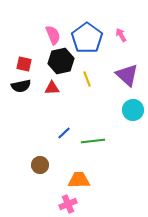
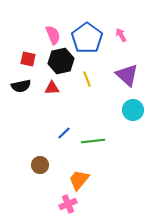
red square: moved 4 px right, 5 px up
orange trapezoid: rotated 50 degrees counterclockwise
